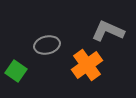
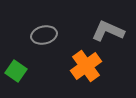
gray ellipse: moved 3 px left, 10 px up
orange cross: moved 1 px left, 1 px down
